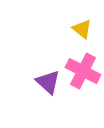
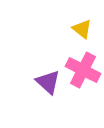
pink cross: moved 1 px up
